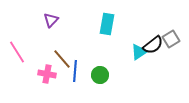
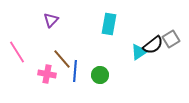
cyan rectangle: moved 2 px right
